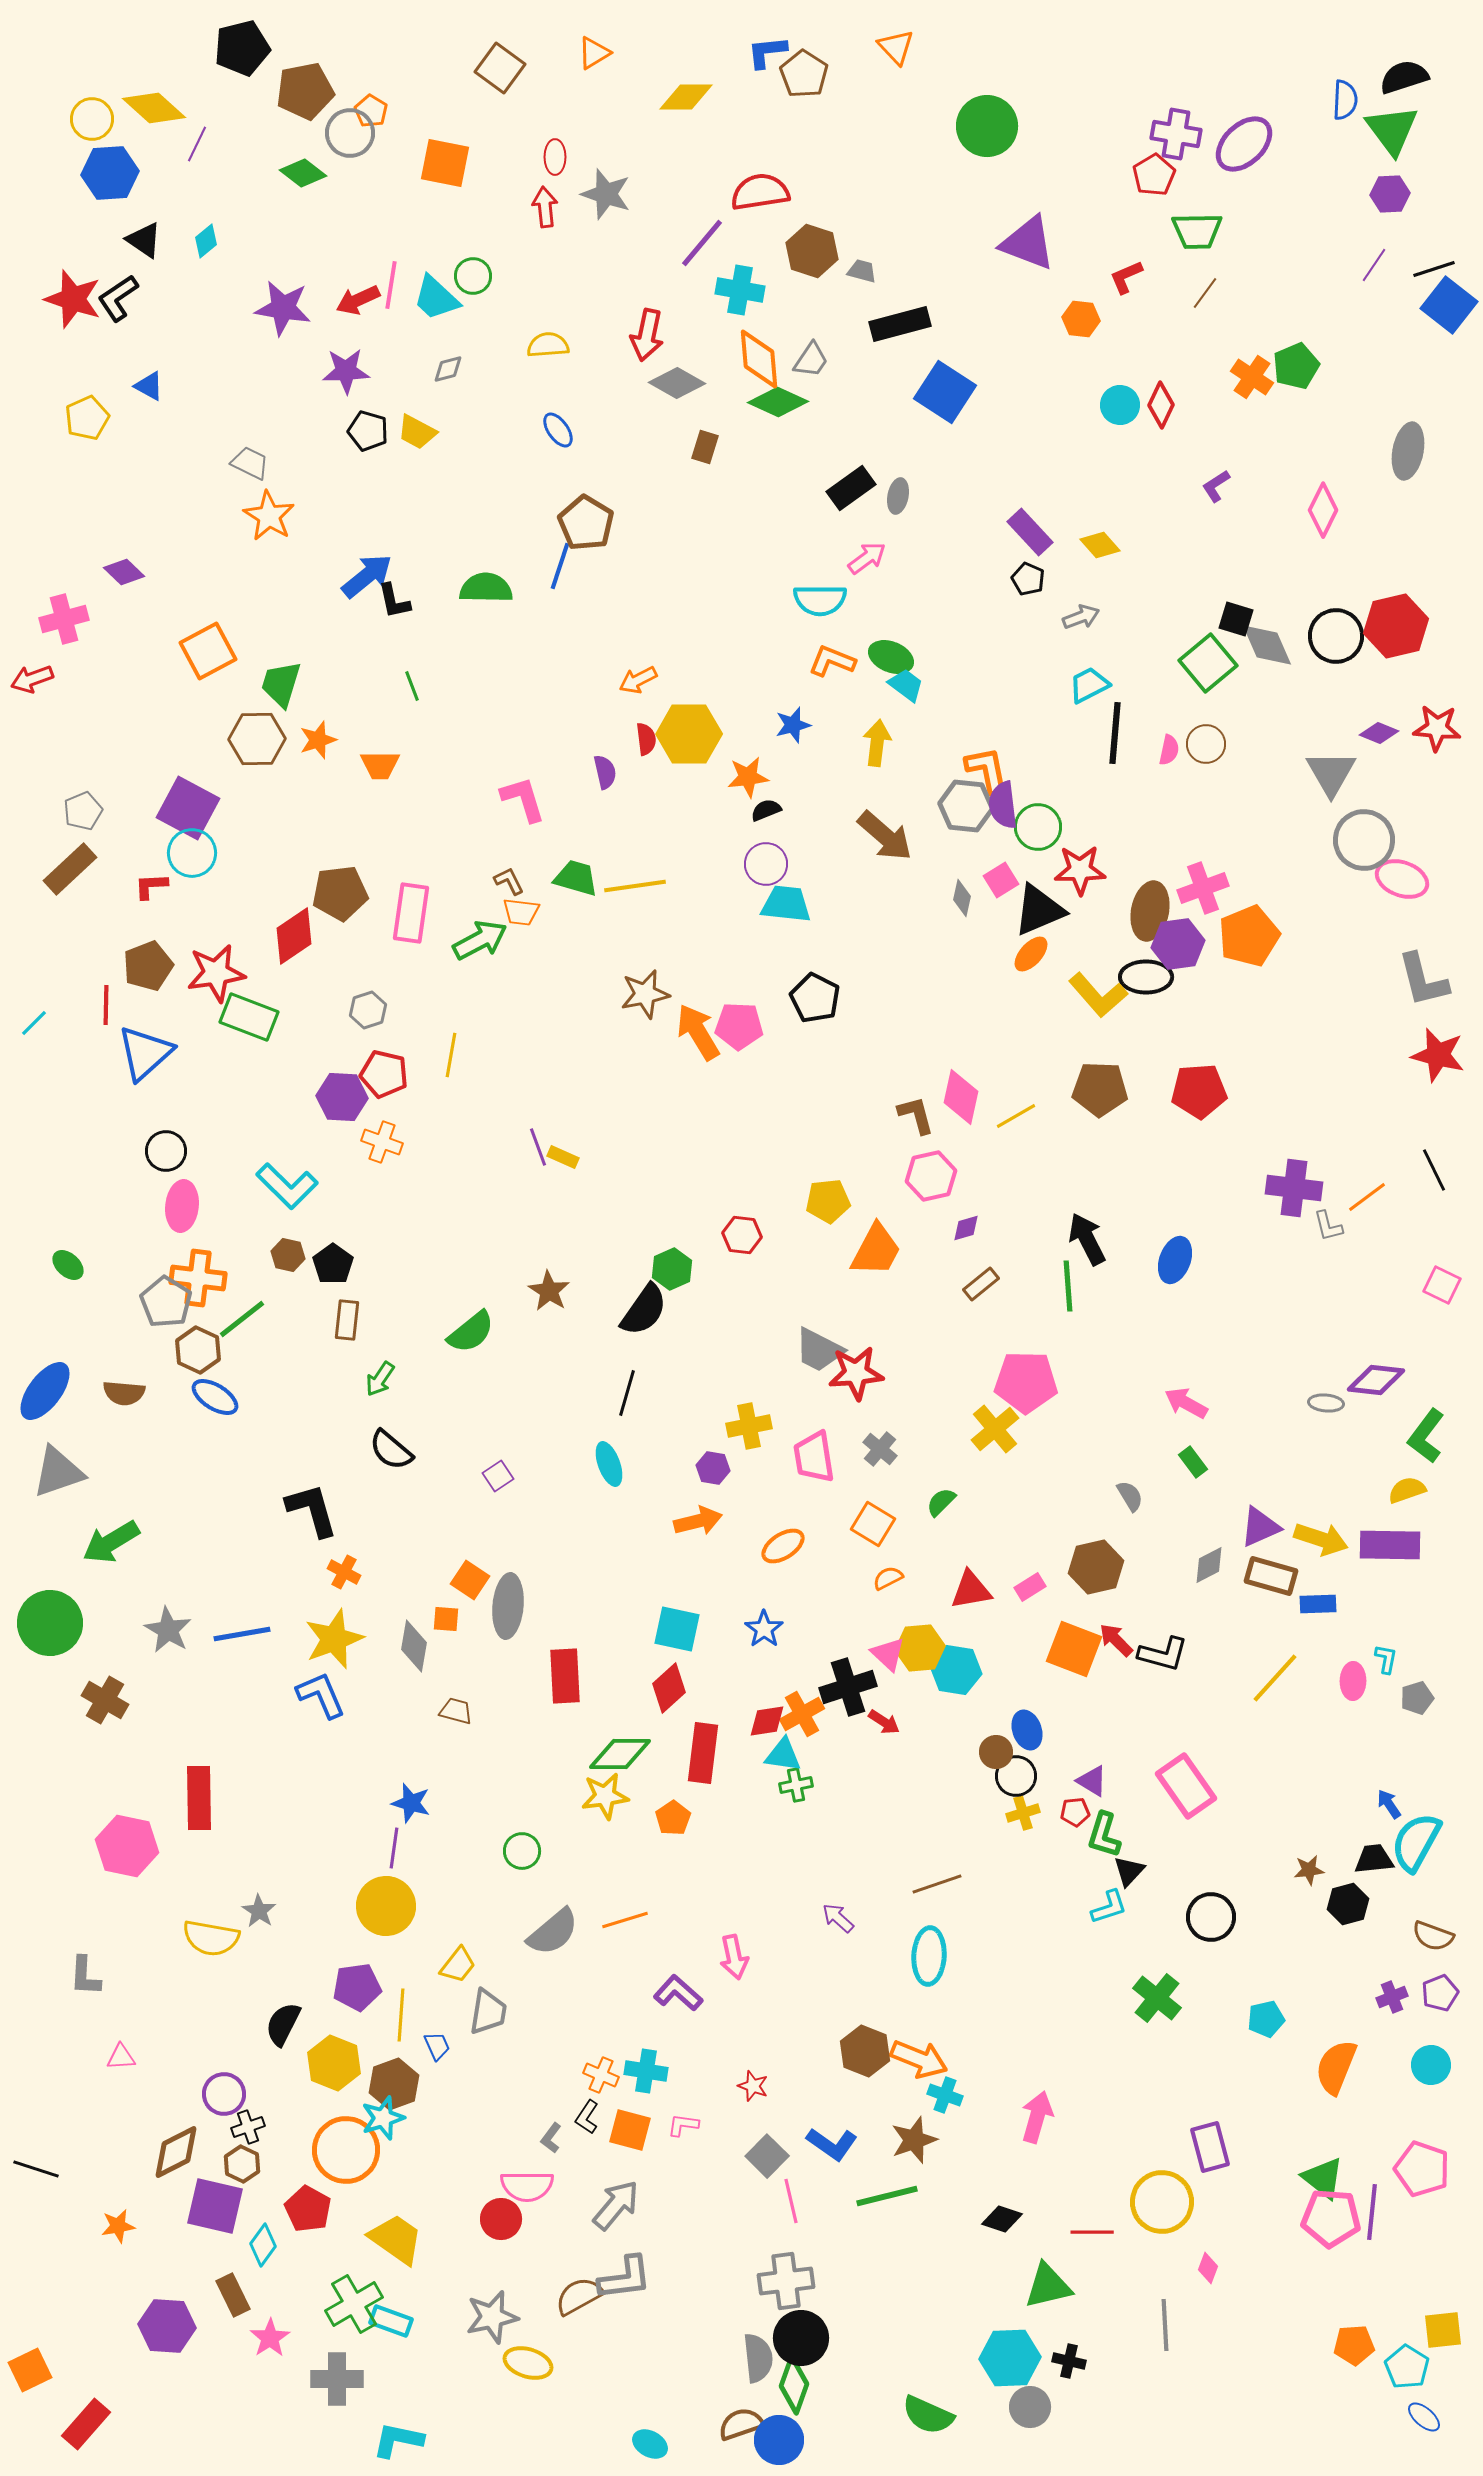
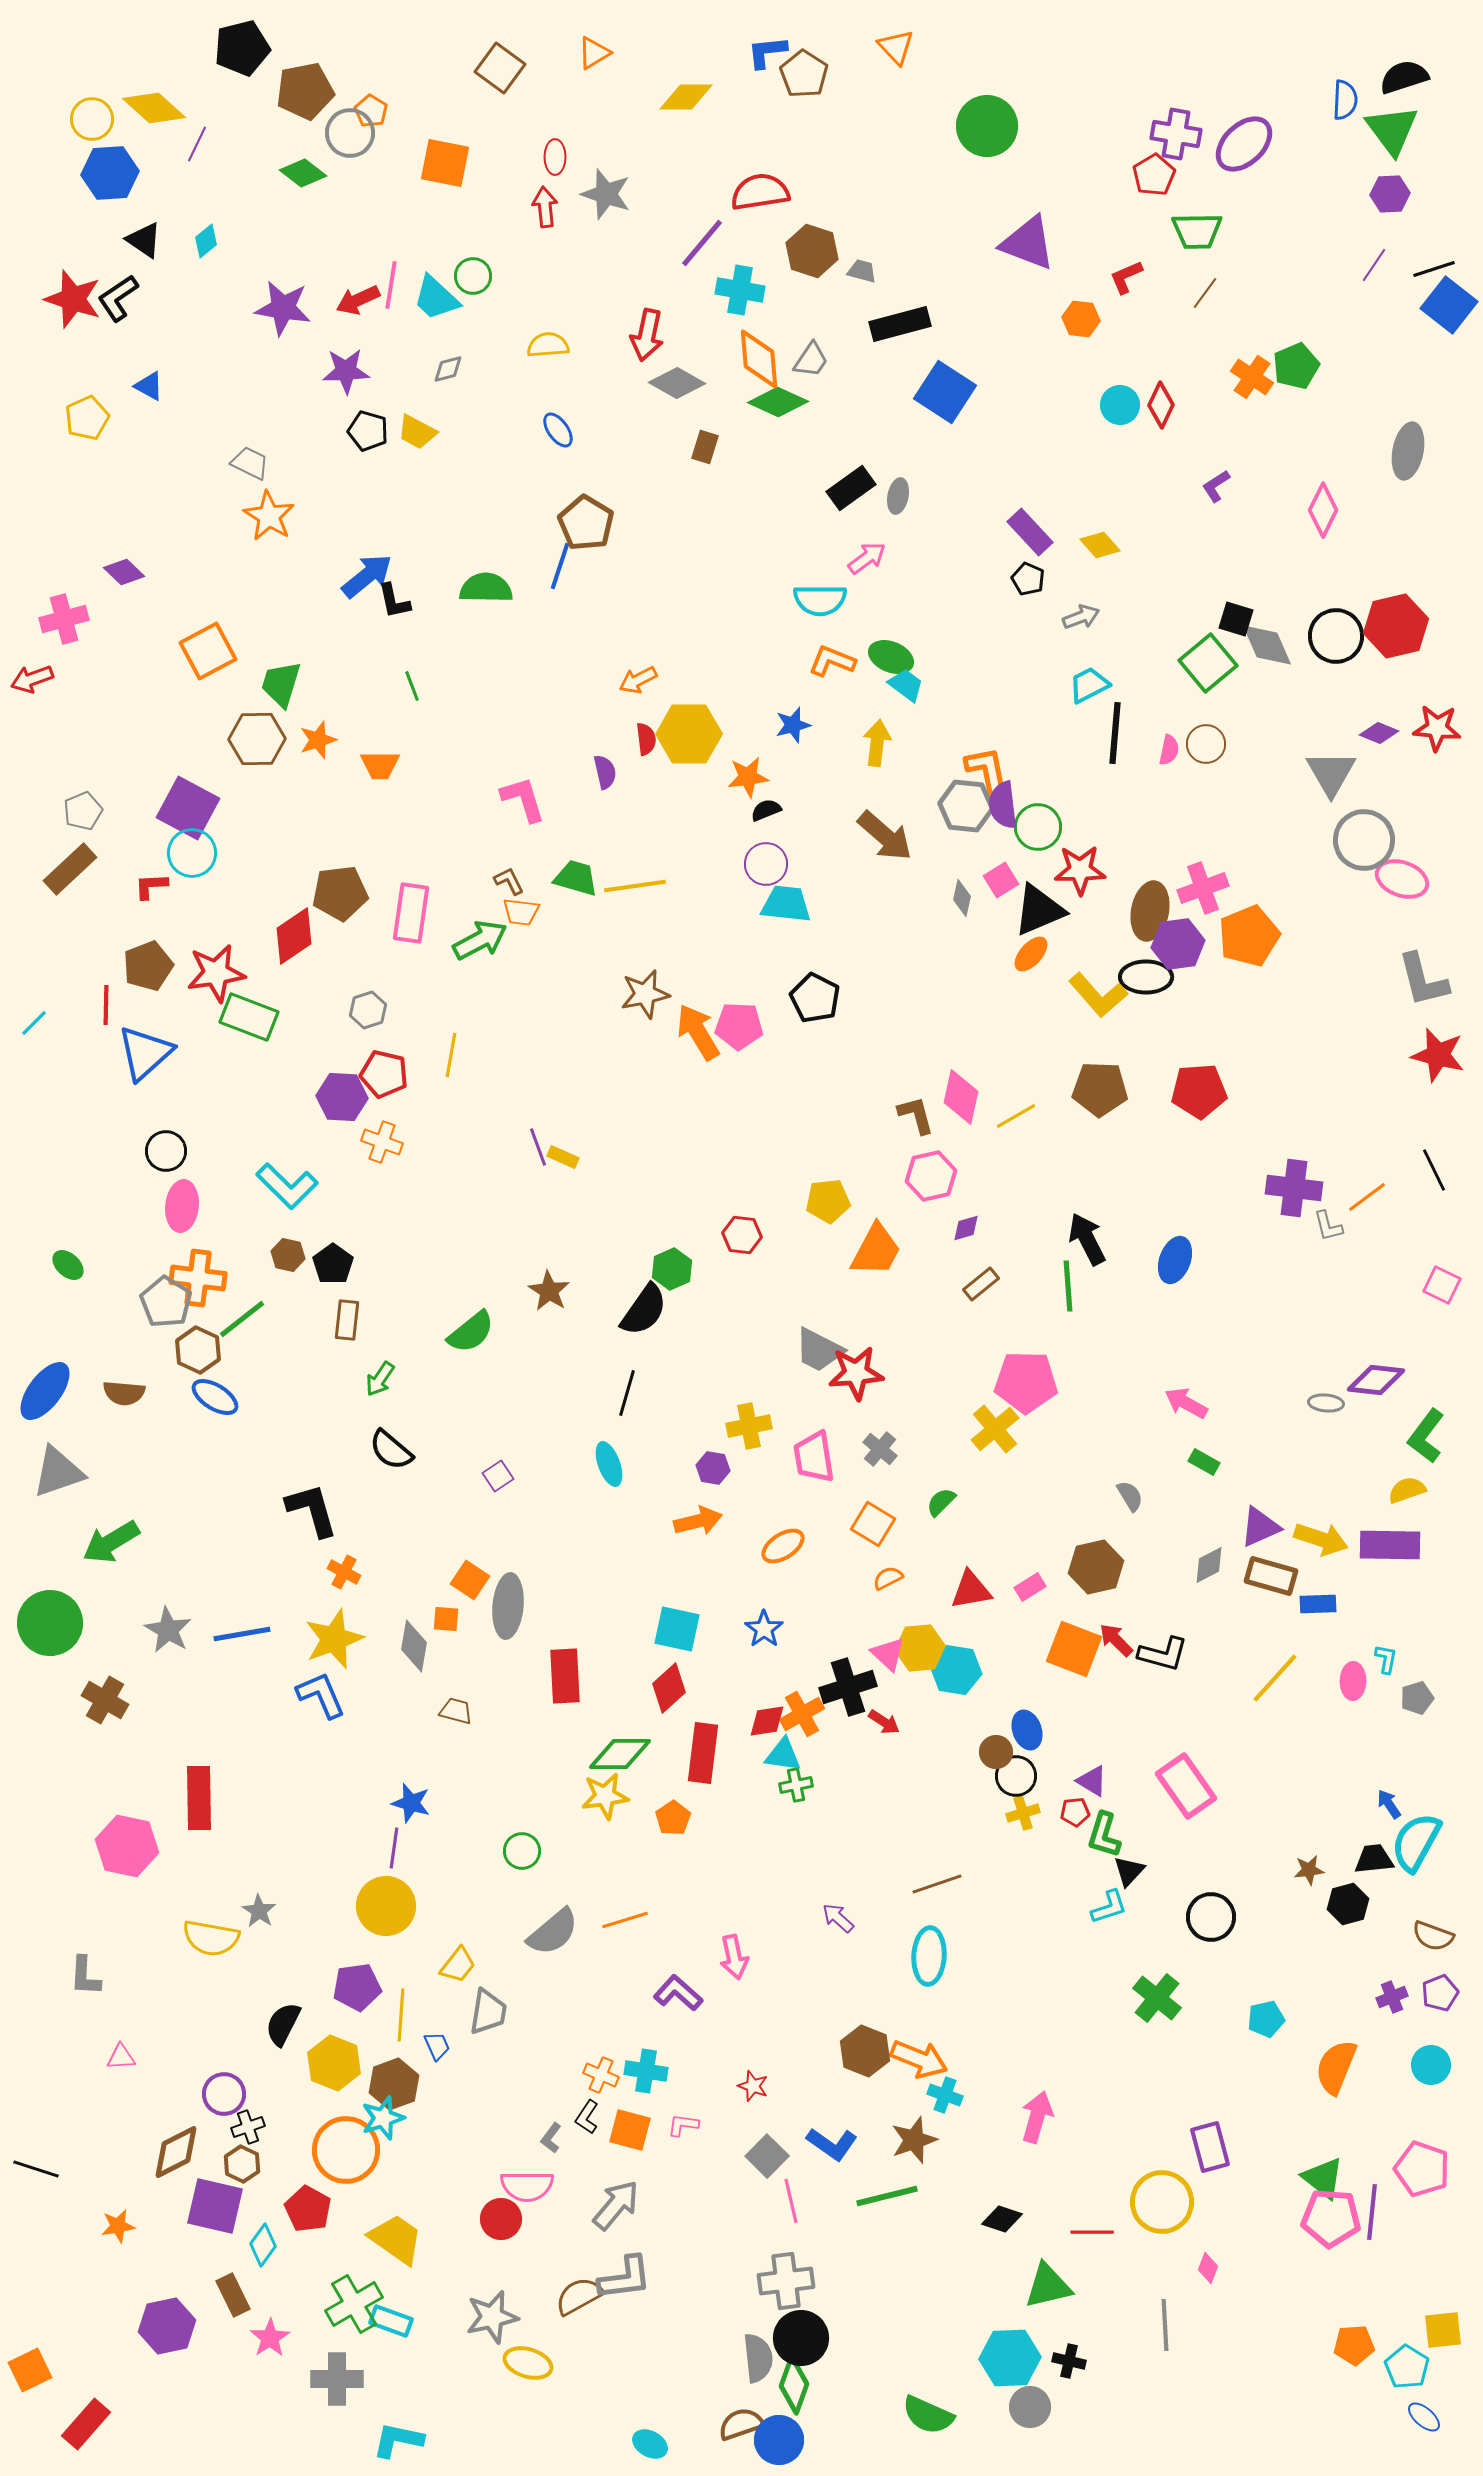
green rectangle at (1193, 1462): moved 11 px right; rotated 24 degrees counterclockwise
purple hexagon at (167, 2326): rotated 16 degrees counterclockwise
